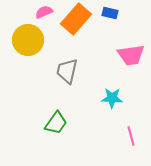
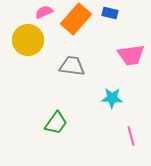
gray trapezoid: moved 5 px right, 5 px up; rotated 84 degrees clockwise
